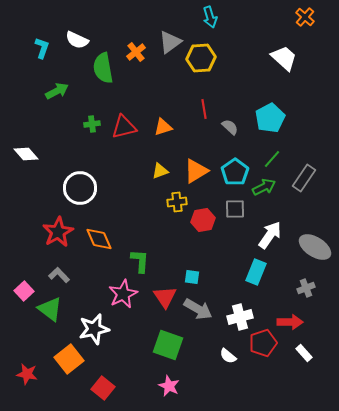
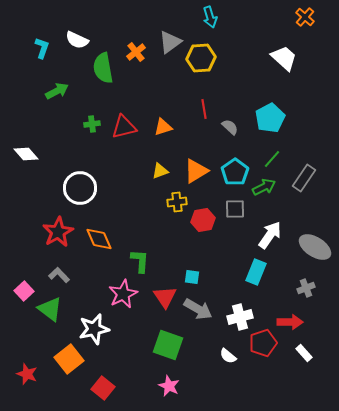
red star at (27, 374): rotated 10 degrees clockwise
